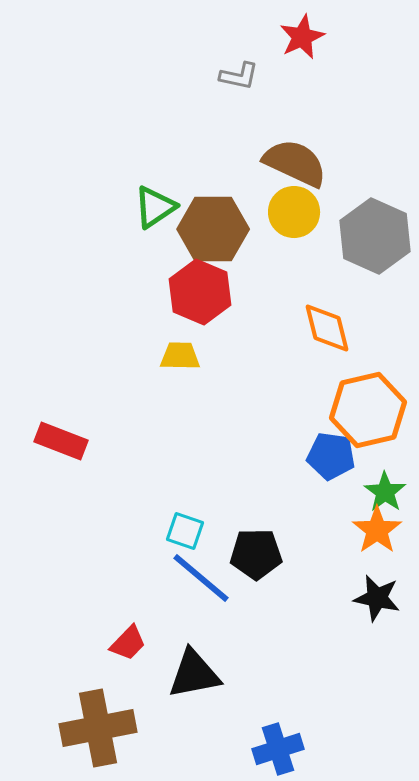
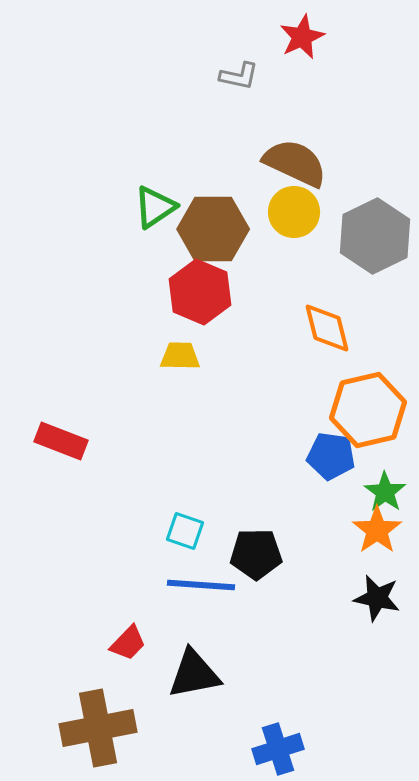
gray hexagon: rotated 10 degrees clockwise
blue line: moved 7 px down; rotated 36 degrees counterclockwise
